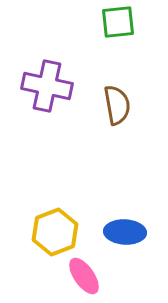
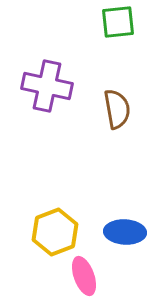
brown semicircle: moved 4 px down
pink ellipse: rotated 15 degrees clockwise
